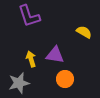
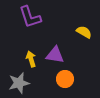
purple L-shape: moved 1 px right, 1 px down
